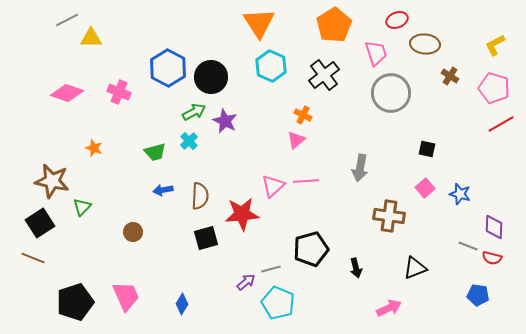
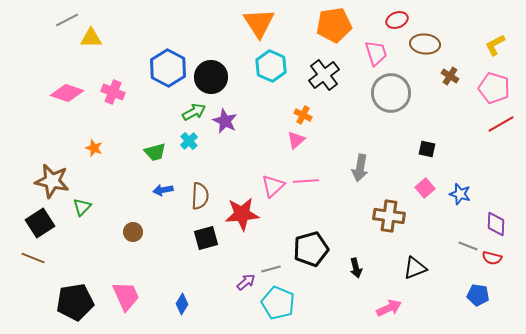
orange pentagon at (334, 25): rotated 24 degrees clockwise
pink cross at (119, 92): moved 6 px left
purple diamond at (494, 227): moved 2 px right, 3 px up
black pentagon at (75, 302): rotated 9 degrees clockwise
